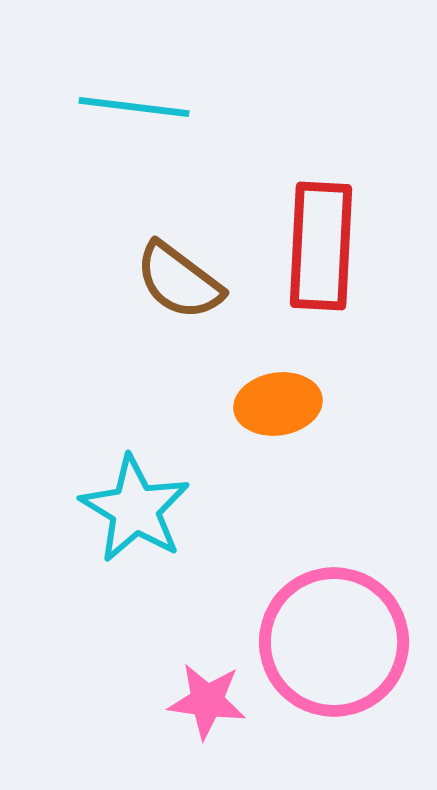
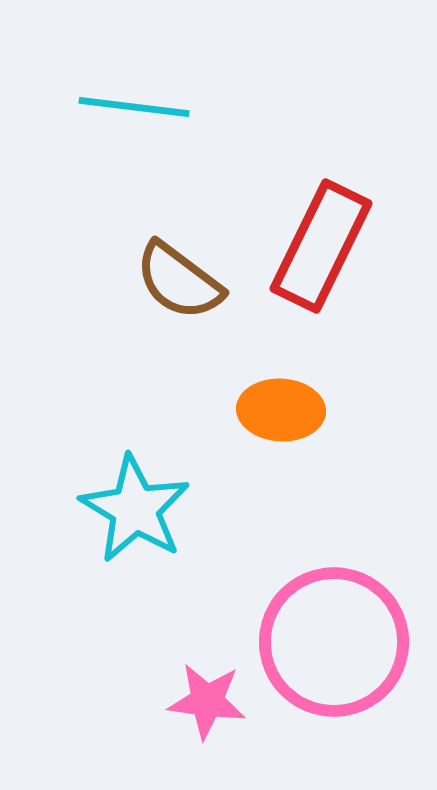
red rectangle: rotated 23 degrees clockwise
orange ellipse: moved 3 px right, 6 px down; rotated 12 degrees clockwise
